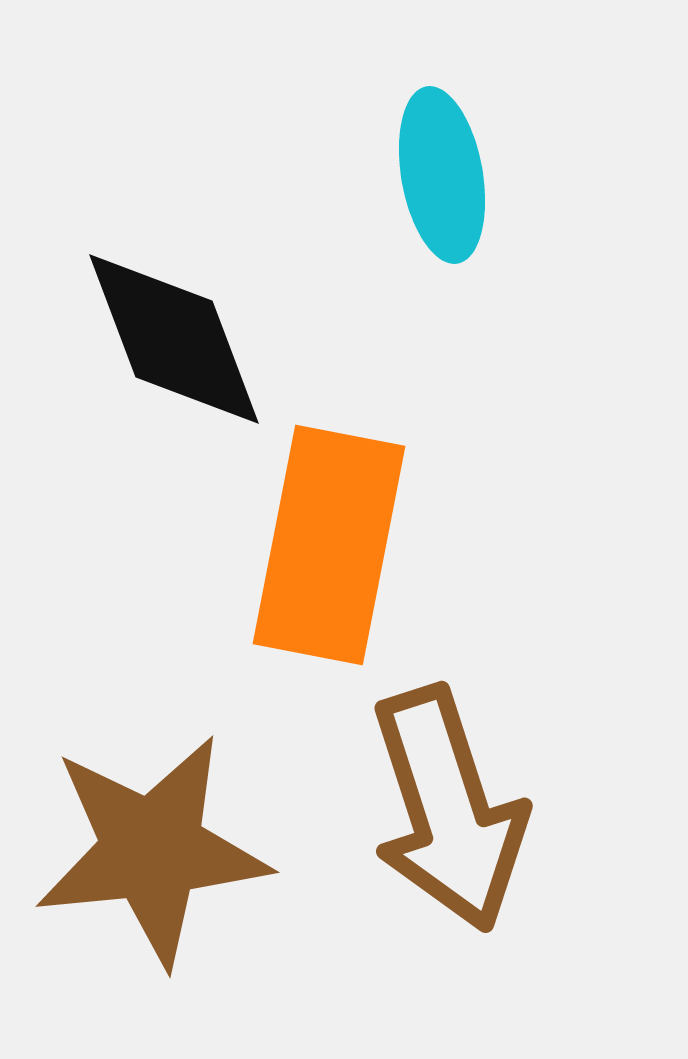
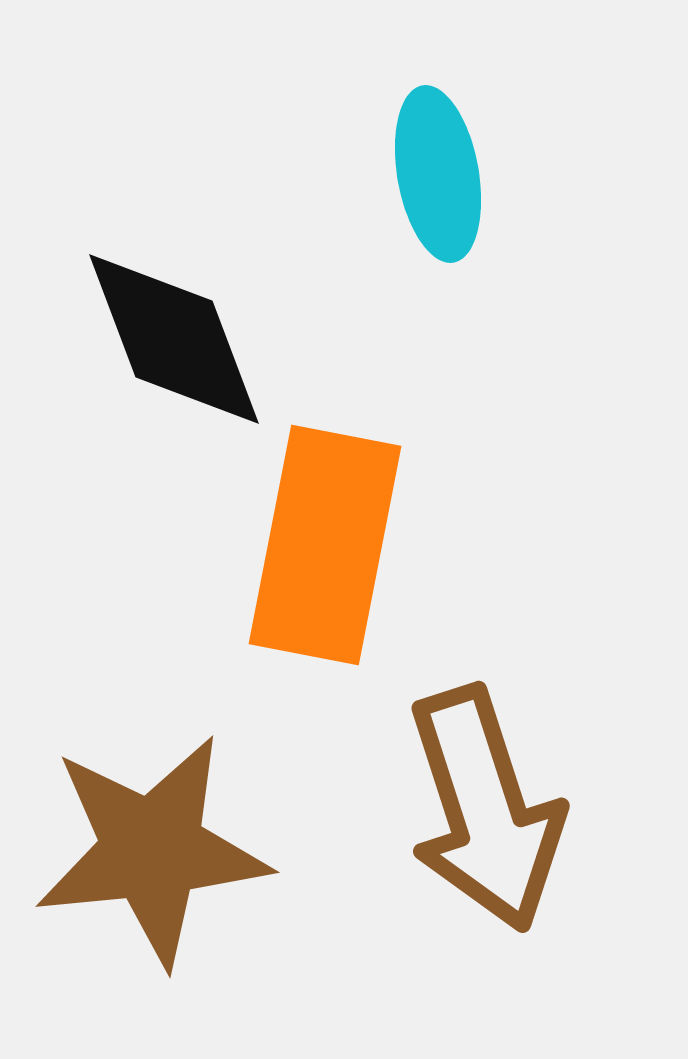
cyan ellipse: moved 4 px left, 1 px up
orange rectangle: moved 4 px left
brown arrow: moved 37 px right
